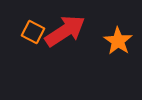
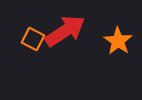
orange square: moved 7 px down
